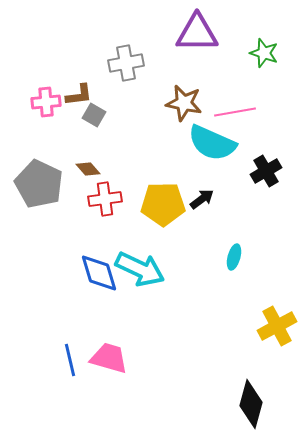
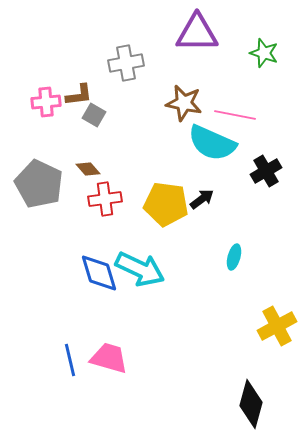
pink line: moved 3 px down; rotated 21 degrees clockwise
yellow pentagon: moved 3 px right; rotated 9 degrees clockwise
